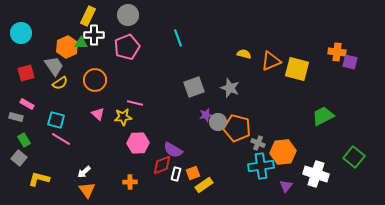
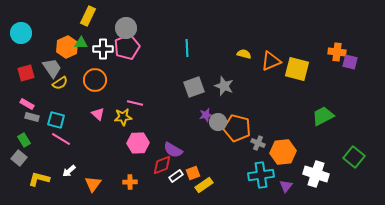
gray circle at (128, 15): moved 2 px left, 13 px down
white cross at (94, 35): moved 9 px right, 14 px down
cyan line at (178, 38): moved 9 px right, 10 px down; rotated 18 degrees clockwise
gray trapezoid at (54, 66): moved 2 px left, 2 px down
gray star at (230, 88): moved 6 px left, 2 px up
gray rectangle at (16, 117): moved 16 px right
cyan cross at (261, 166): moved 9 px down
white arrow at (84, 172): moved 15 px left, 1 px up
white rectangle at (176, 174): moved 2 px down; rotated 40 degrees clockwise
orange triangle at (87, 190): moved 6 px right, 6 px up; rotated 12 degrees clockwise
